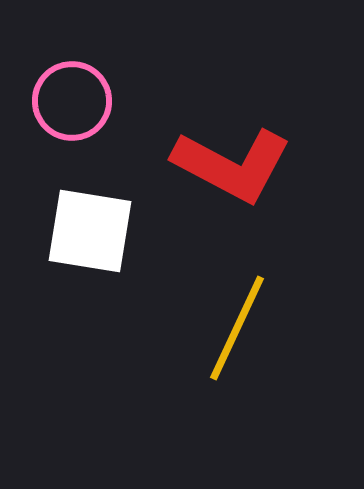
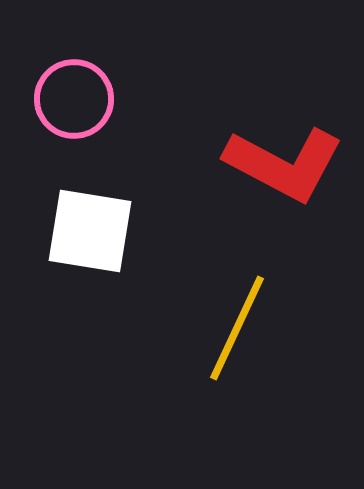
pink circle: moved 2 px right, 2 px up
red L-shape: moved 52 px right, 1 px up
